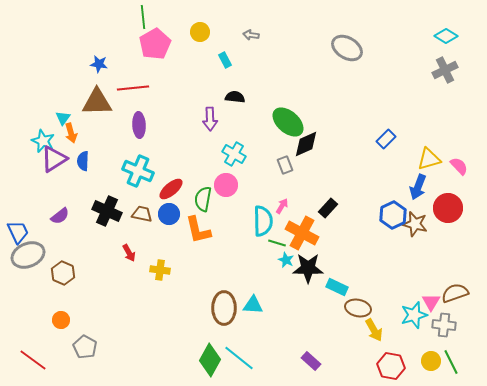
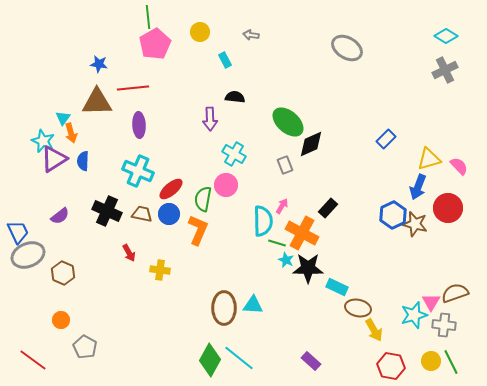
green line at (143, 17): moved 5 px right
black diamond at (306, 144): moved 5 px right
orange L-shape at (198, 230): rotated 144 degrees counterclockwise
